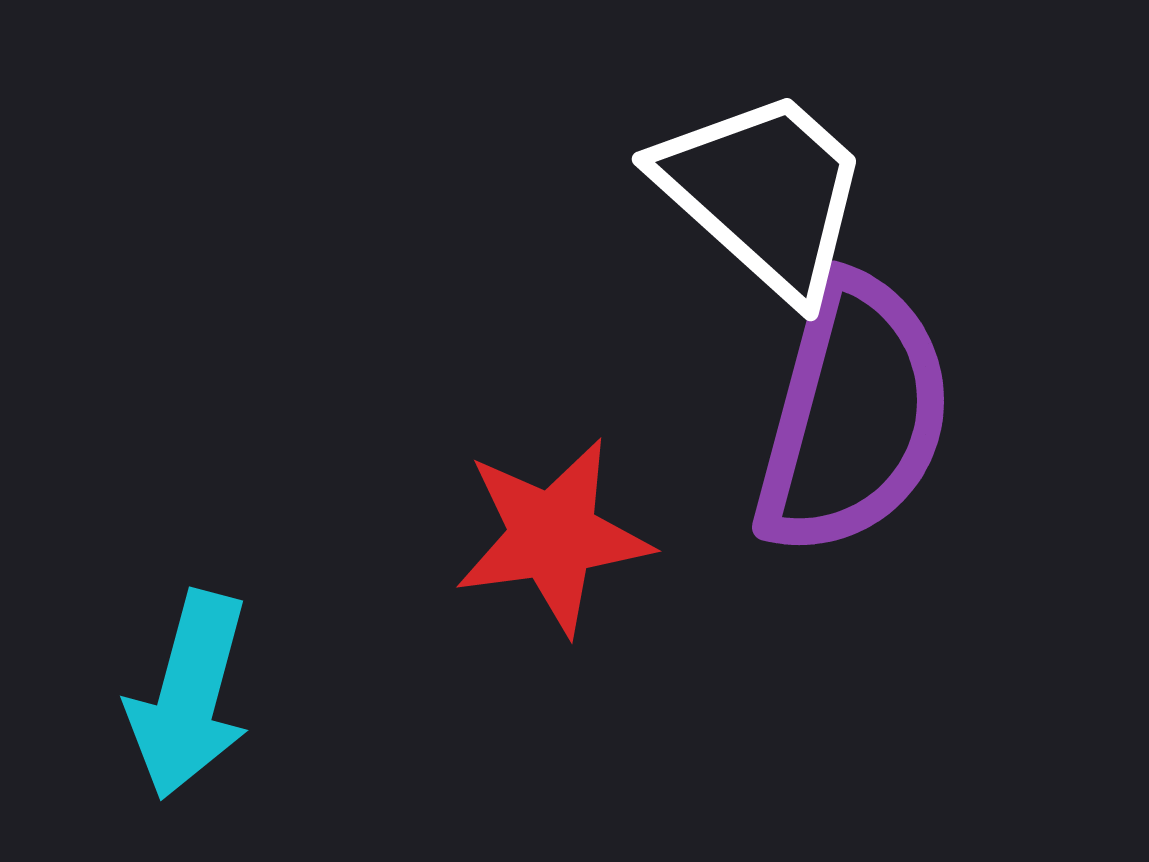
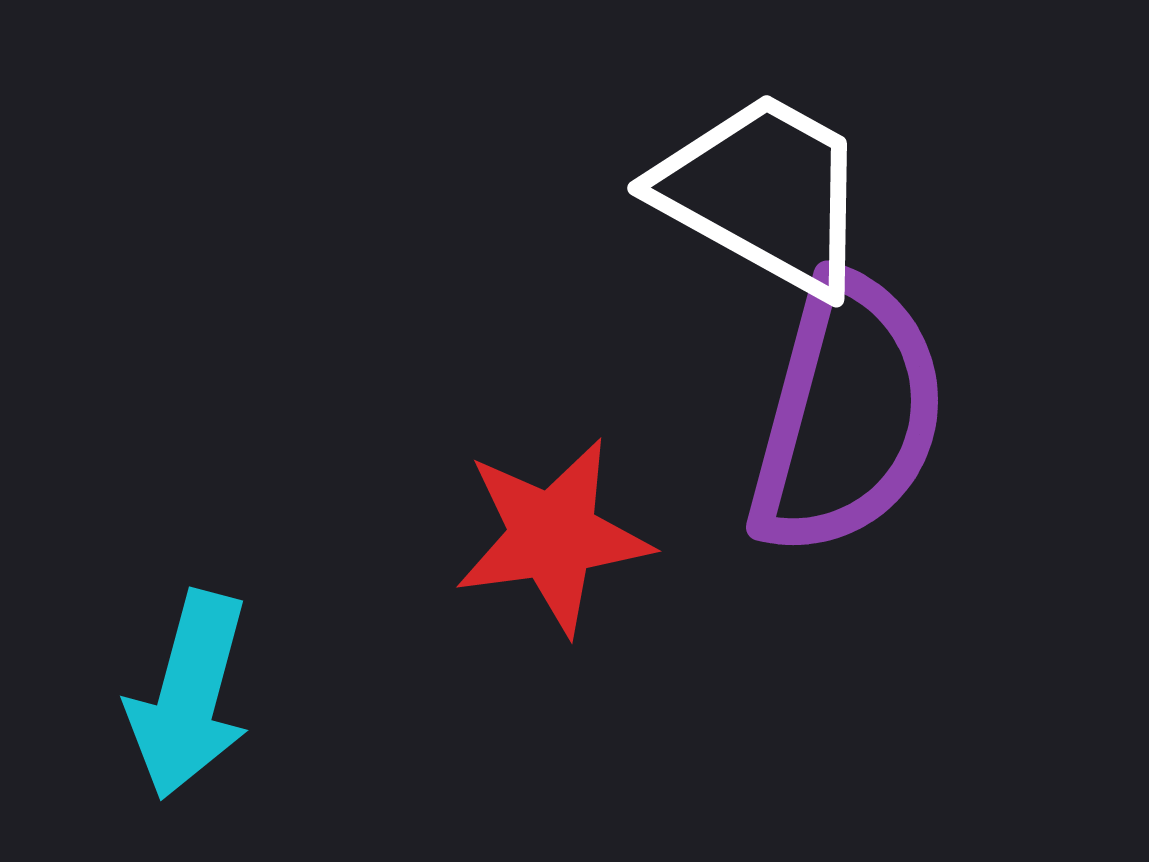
white trapezoid: rotated 13 degrees counterclockwise
purple semicircle: moved 6 px left
